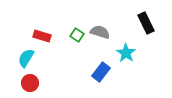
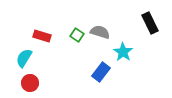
black rectangle: moved 4 px right
cyan star: moved 3 px left, 1 px up
cyan semicircle: moved 2 px left
